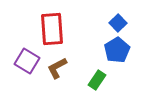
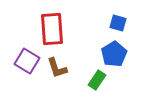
blue square: rotated 30 degrees counterclockwise
blue pentagon: moved 3 px left, 4 px down
brown L-shape: rotated 80 degrees counterclockwise
